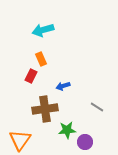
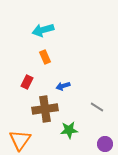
orange rectangle: moved 4 px right, 2 px up
red rectangle: moved 4 px left, 6 px down
green star: moved 2 px right
purple circle: moved 20 px right, 2 px down
